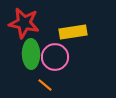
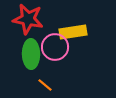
red star: moved 4 px right, 4 px up
pink circle: moved 10 px up
